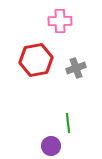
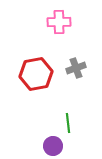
pink cross: moved 1 px left, 1 px down
red hexagon: moved 14 px down
purple circle: moved 2 px right
